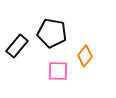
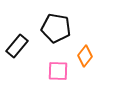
black pentagon: moved 4 px right, 5 px up
